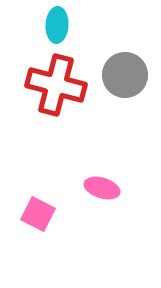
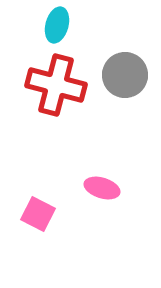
cyan ellipse: rotated 12 degrees clockwise
